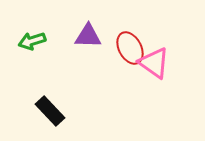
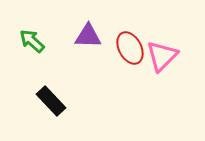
green arrow: rotated 60 degrees clockwise
pink triangle: moved 8 px right, 7 px up; rotated 40 degrees clockwise
black rectangle: moved 1 px right, 10 px up
